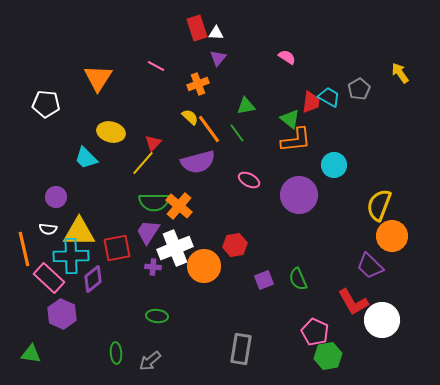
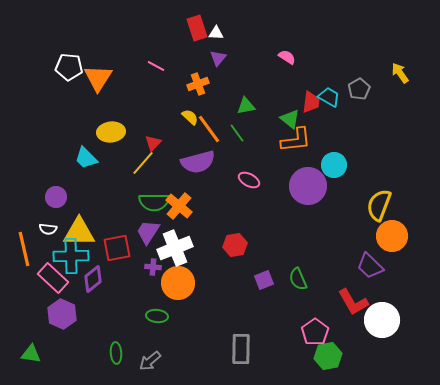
white pentagon at (46, 104): moved 23 px right, 37 px up
yellow ellipse at (111, 132): rotated 20 degrees counterclockwise
purple circle at (299, 195): moved 9 px right, 9 px up
orange circle at (204, 266): moved 26 px left, 17 px down
pink rectangle at (49, 278): moved 4 px right
pink pentagon at (315, 332): rotated 12 degrees clockwise
gray rectangle at (241, 349): rotated 8 degrees counterclockwise
